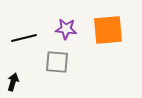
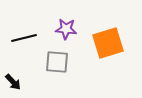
orange square: moved 13 px down; rotated 12 degrees counterclockwise
black arrow: rotated 120 degrees clockwise
